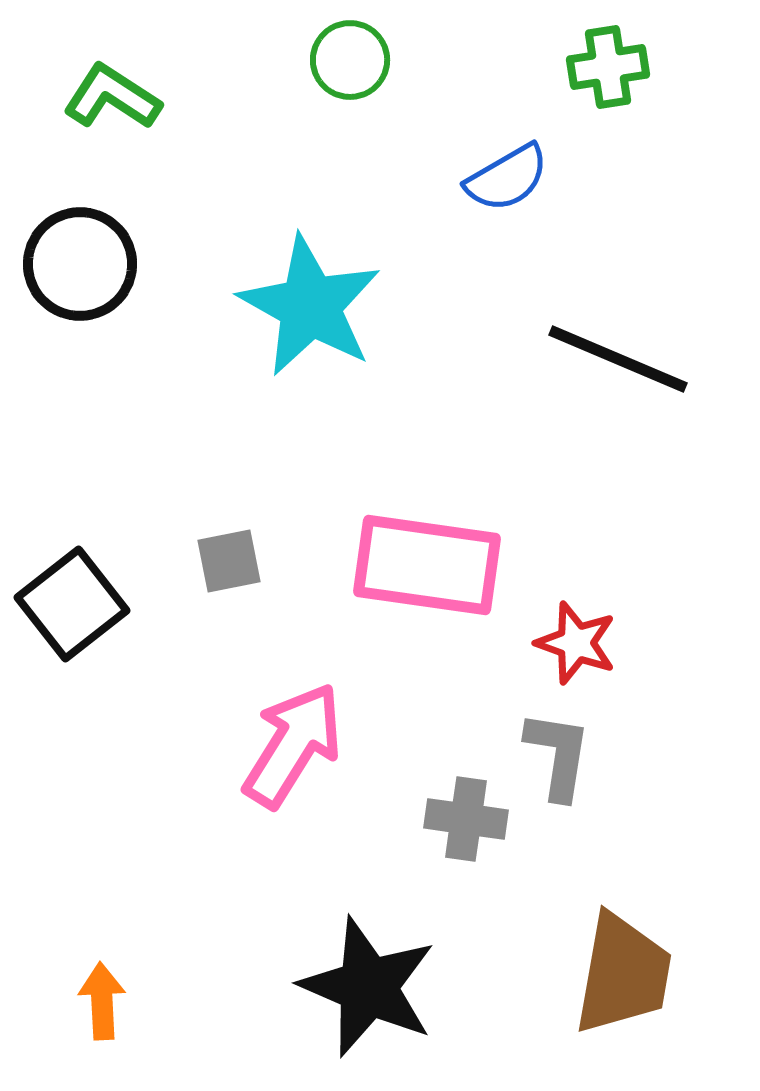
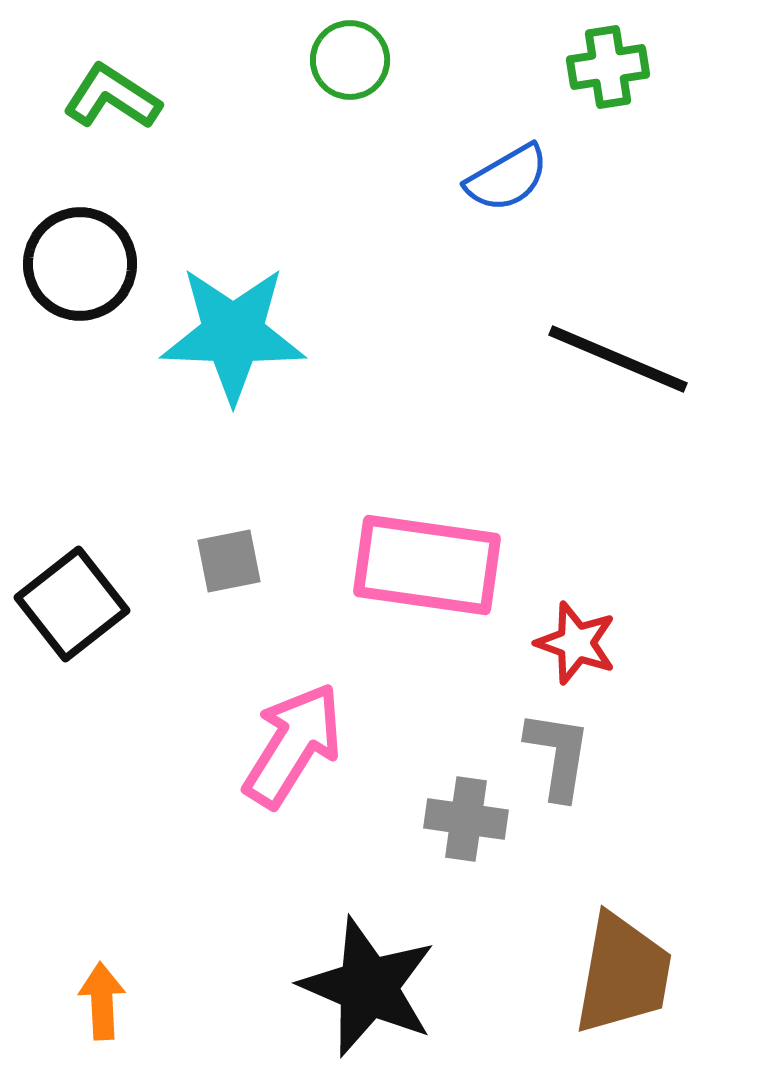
cyan star: moved 77 px left, 28 px down; rotated 27 degrees counterclockwise
